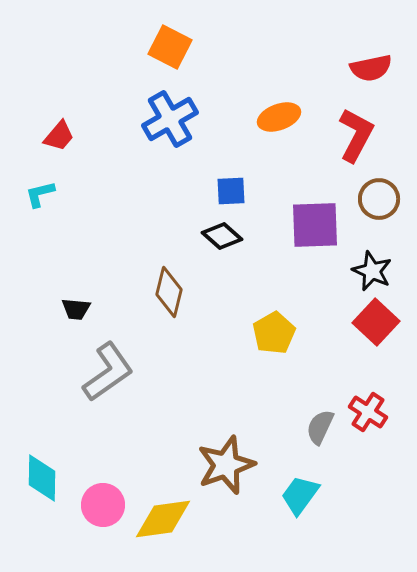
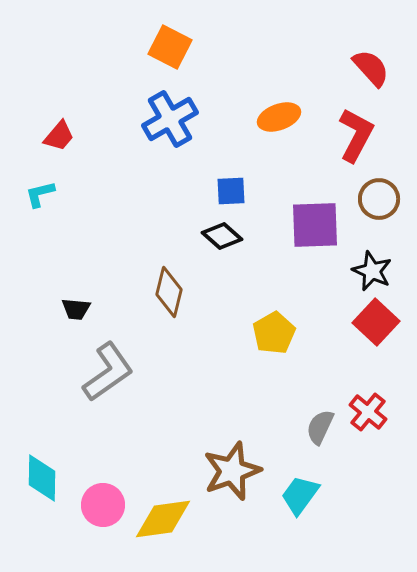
red semicircle: rotated 120 degrees counterclockwise
red cross: rotated 6 degrees clockwise
brown star: moved 6 px right, 6 px down
